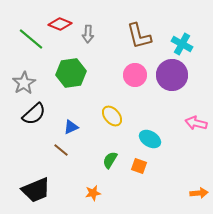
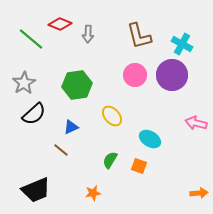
green hexagon: moved 6 px right, 12 px down
